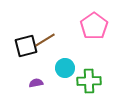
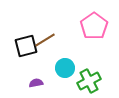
green cross: rotated 25 degrees counterclockwise
